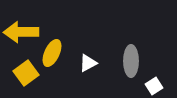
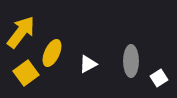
yellow arrow: rotated 128 degrees clockwise
white triangle: moved 1 px down
white square: moved 5 px right, 8 px up
